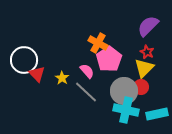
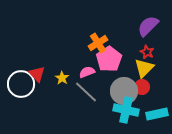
orange cross: rotated 30 degrees clockwise
white circle: moved 3 px left, 24 px down
pink semicircle: moved 1 px down; rotated 70 degrees counterclockwise
red circle: moved 1 px right
